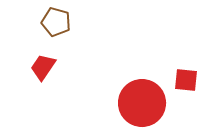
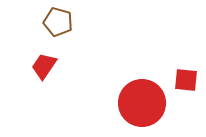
brown pentagon: moved 2 px right
red trapezoid: moved 1 px right, 1 px up
